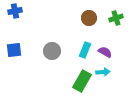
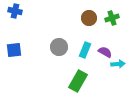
blue cross: rotated 24 degrees clockwise
green cross: moved 4 px left
gray circle: moved 7 px right, 4 px up
cyan arrow: moved 15 px right, 8 px up
green rectangle: moved 4 px left
